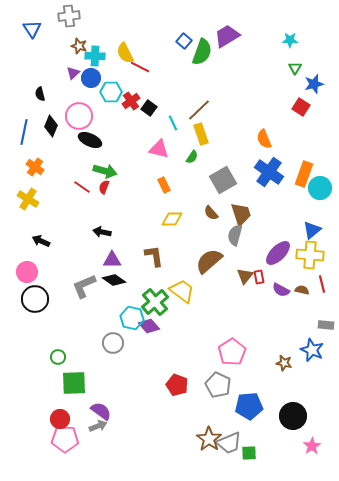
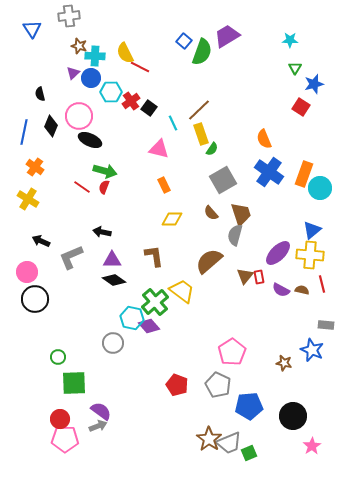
green semicircle at (192, 157): moved 20 px right, 8 px up
gray L-shape at (84, 286): moved 13 px left, 29 px up
green square at (249, 453): rotated 21 degrees counterclockwise
